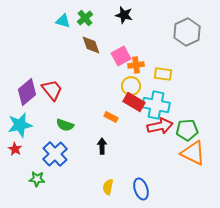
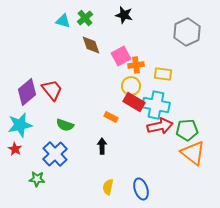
orange triangle: rotated 12 degrees clockwise
